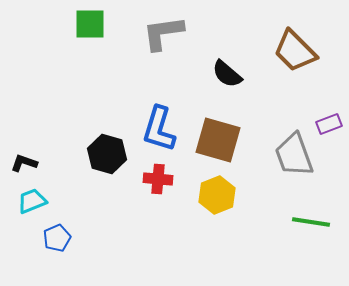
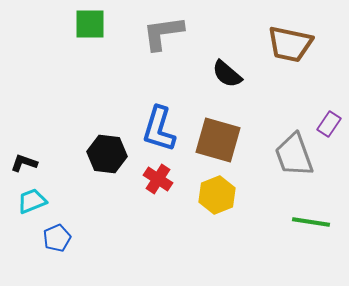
brown trapezoid: moved 5 px left, 7 px up; rotated 33 degrees counterclockwise
purple rectangle: rotated 35 degrees counterclockwise
black hexagon: rotated 9 degrees counterclockwise
red cross: rotated 28 degrees clockwise
